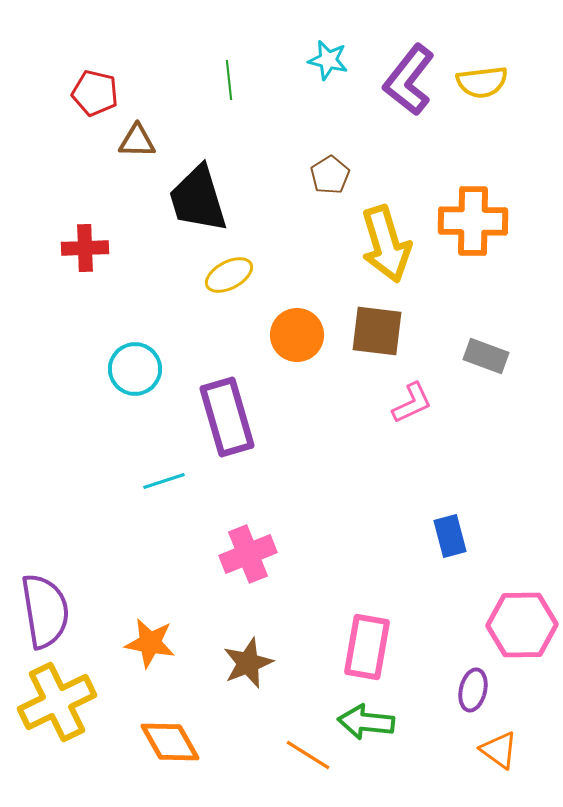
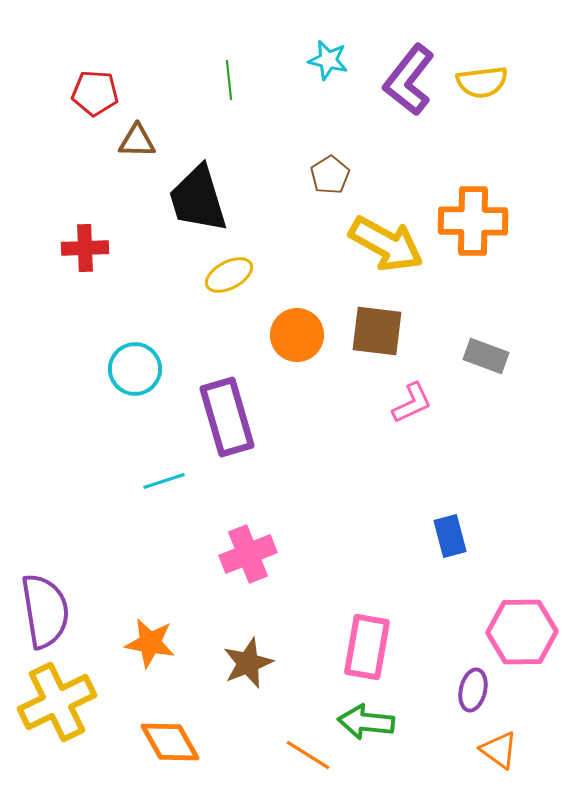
red pentagon: rotated 9 degrees counterclockwise
yellow arrow: rotated 44 degrees counterclockwise
pink hexagon: moved 7 px down
